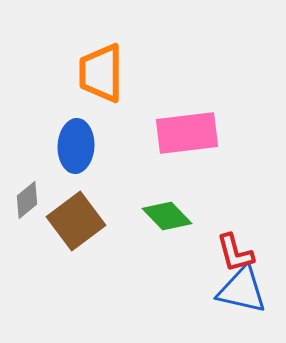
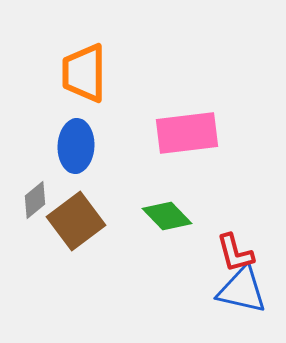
orange trapezoid: moved 17 px left
gray diamond: moved 8 px right
